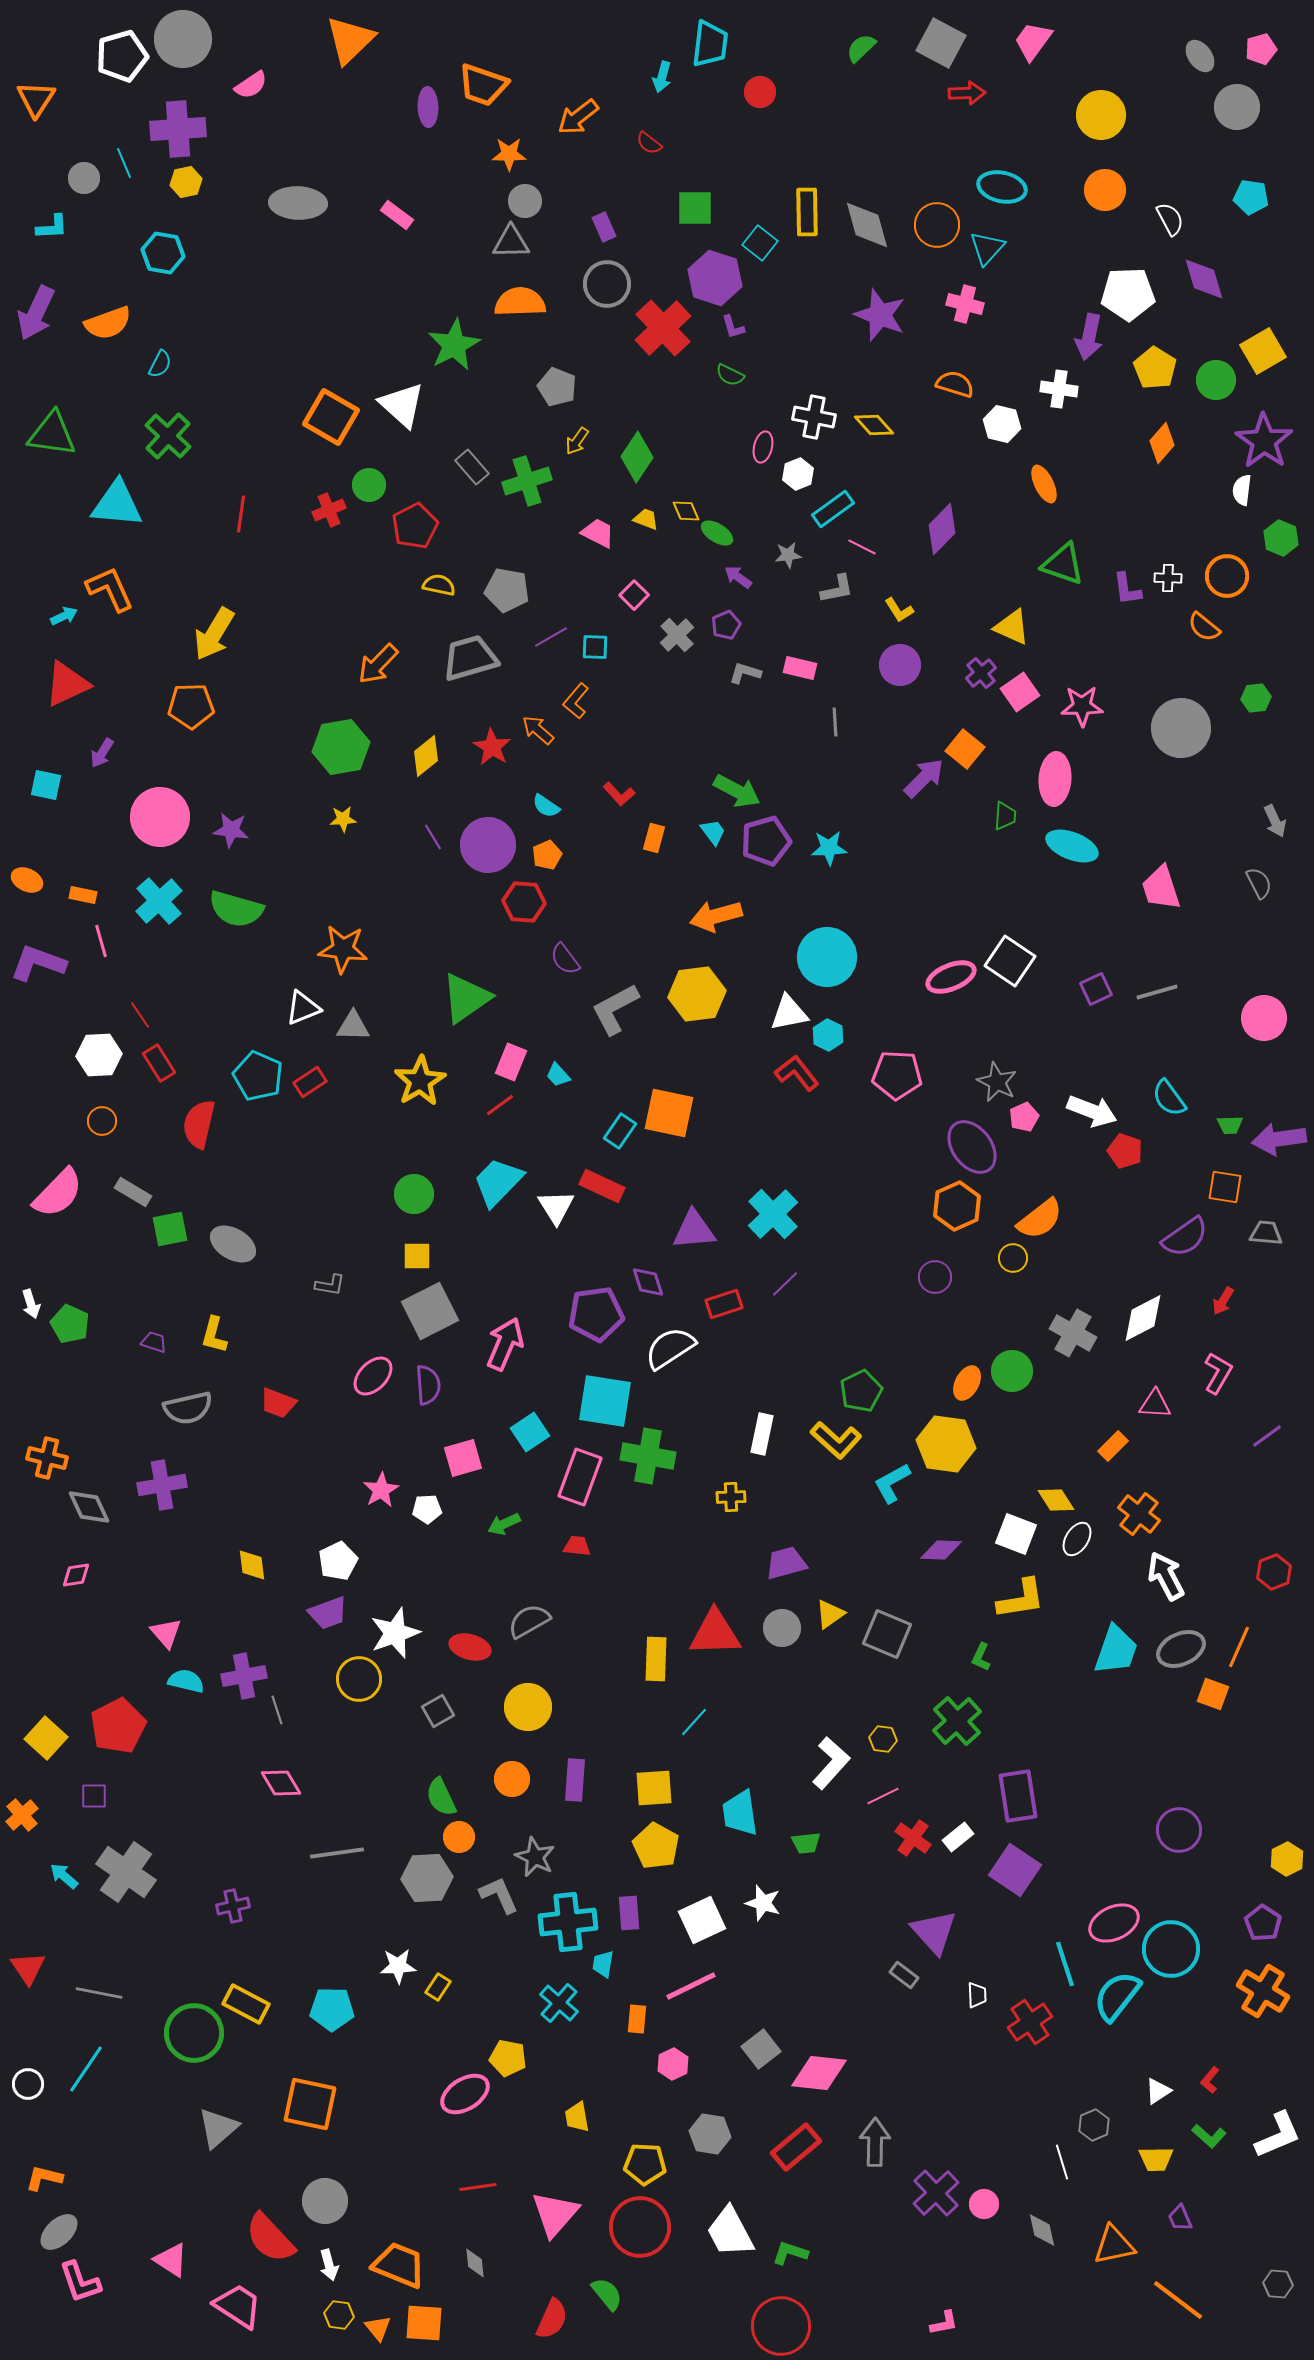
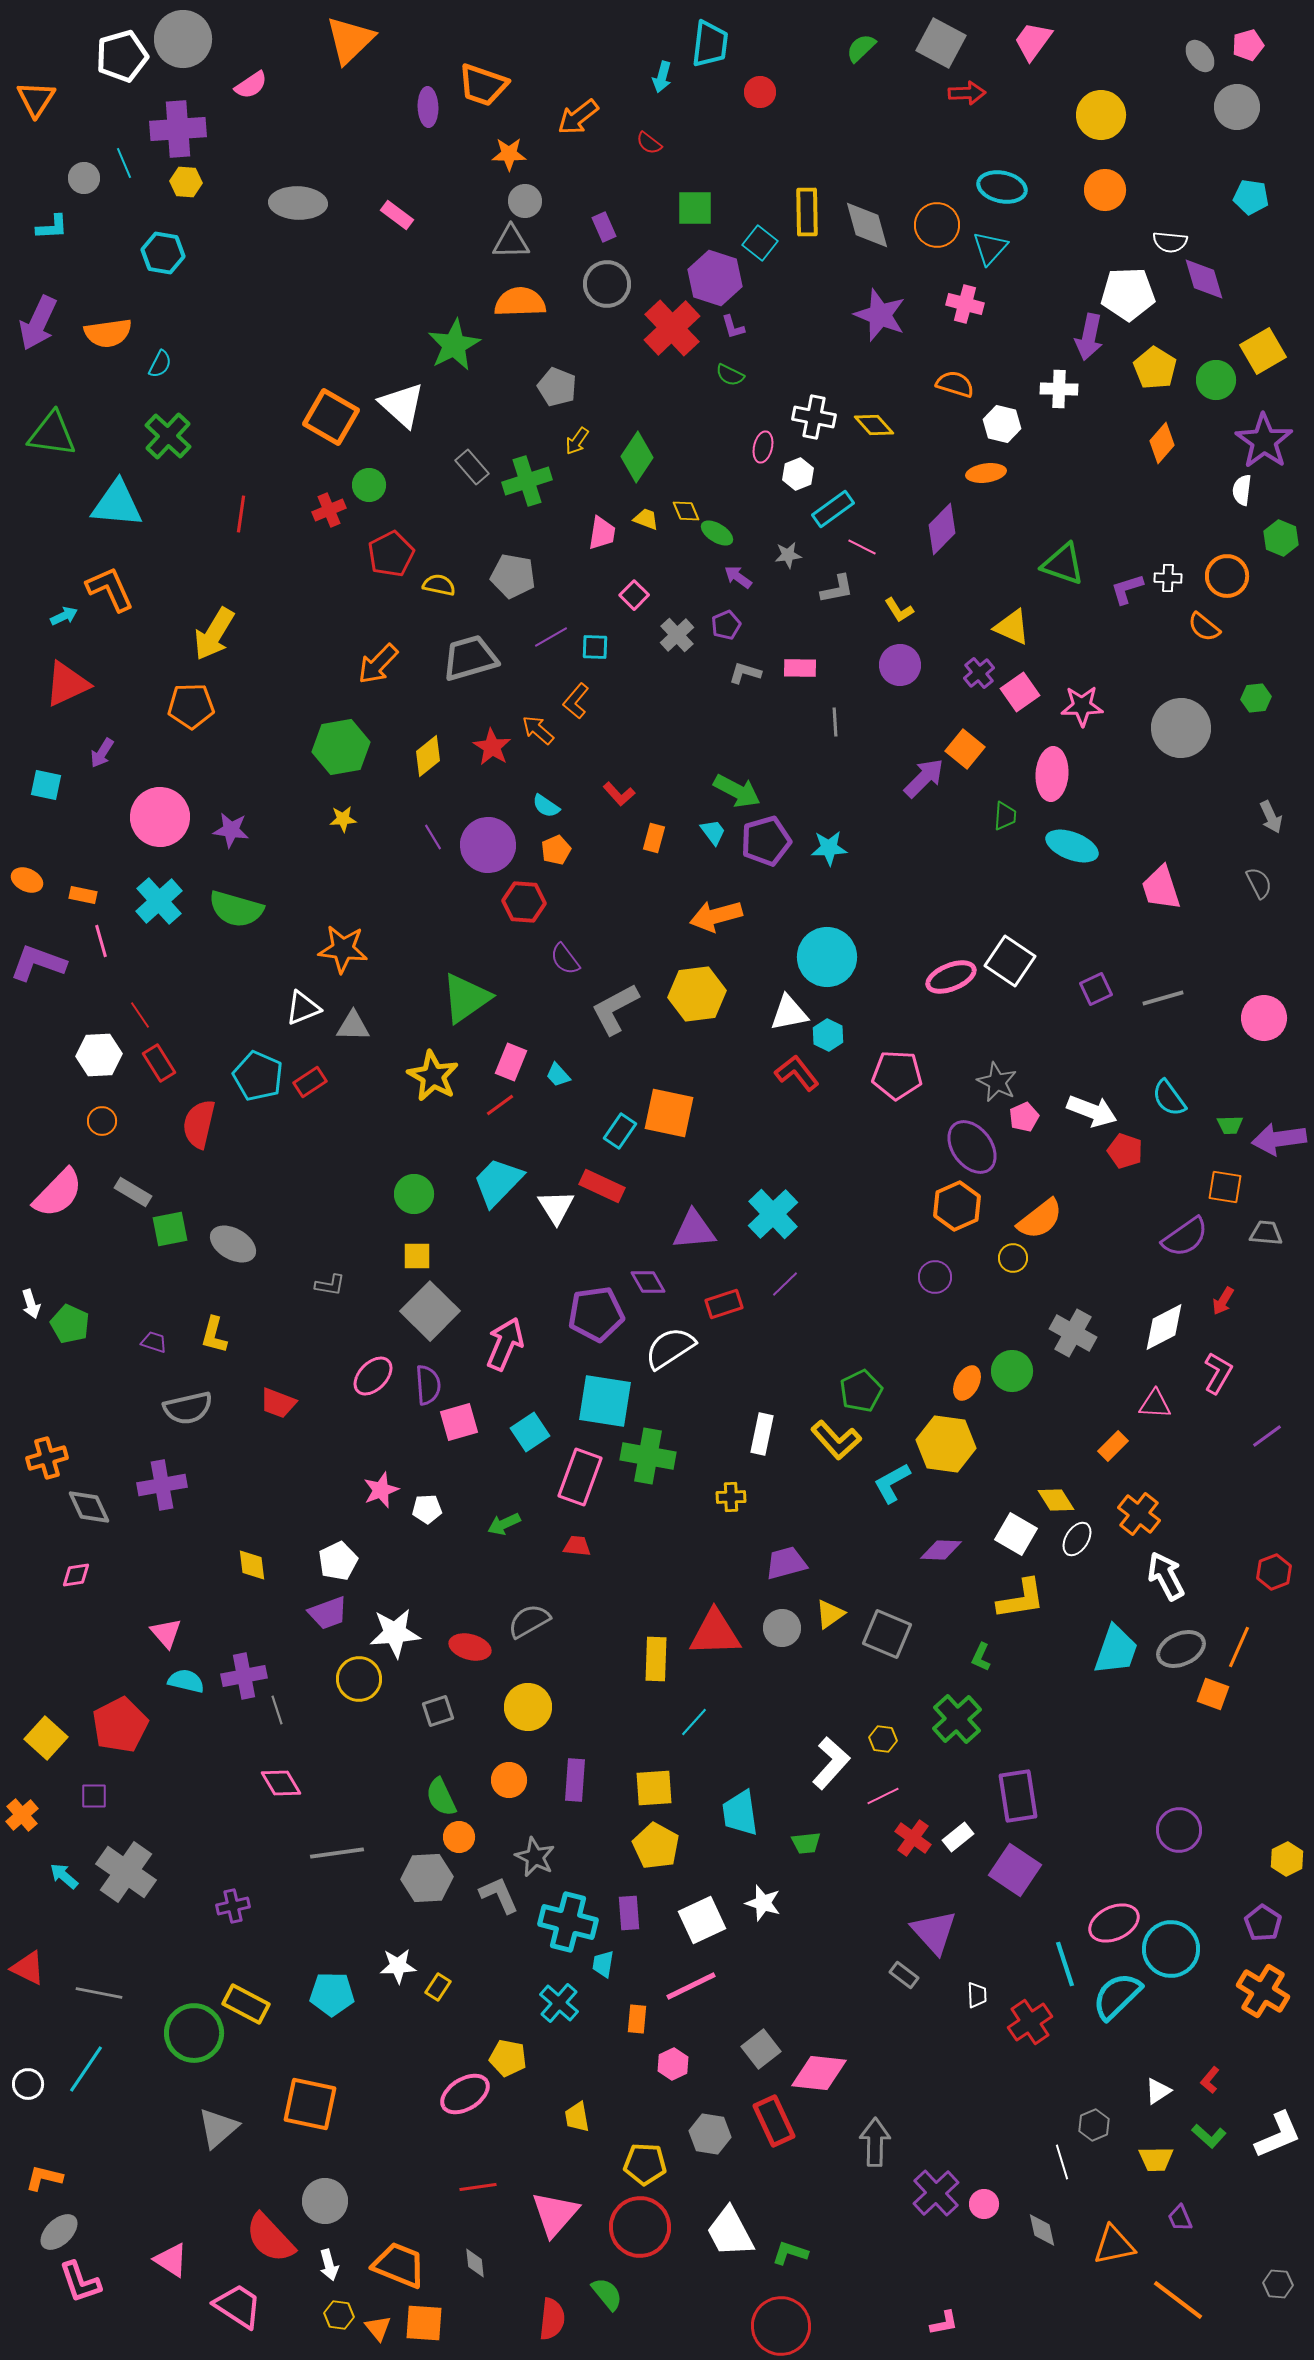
pink pentagon at (1261, 49): moved 13 px left, 4 px up
yellow hexagon at (186, 182): rotated 16 degrees clockwise
white semicircle at (1170, 219): moved 23 px down; rotated 124 degrees clockwise
cyan triangle at (987, 248): moved 3 px right
purple arrow at (36, 313): moved 2 px right, 10 px down
orange semicircle at (108, 323): moved 10 px down; rotated 12 degrees clockwise
red cross at (663, 328): moved 9 px right
white cross at (1059, 389): rotated 6 degrees counterclockwise
orange ellipse at (1044, 484): moved 58 px left, 11 px up; rotated 72 degrees counterclockwise
red pentagon at (415, 526): moved 24 px left, 28 px down
pink trapezoid at (598, 533): moved 4 px right; rotated 72 degrees clockwise
purple L-shape at (1127, 589): rotated 81 degrees clockwise
gray pentagon at (507, 590): moved 6 px right, 14 px up
pink rectangle at (800, 668): rotated 12 degrees counterclockwise
purple cross at (981, 673): moved 2 px left
yellow diamond at (426, 756): moved 2 px right
pink ellipse at (1055, 779): moved 3 px left, 5 px up
gray arrow at (1275, 821): moved 4 px left, 4 px up
orange pentagon at (547, 855): moved 9 px right, 5 px up
gray line at (1157, 992): moved 6 px right, 6 px down
yellow star at (420, 1081): moved 13 px right, 5 px up; rotated 12 degrees counterclockwise
purple diamond at (648, 1282): rotated 12 degrees counterclockwise
gray square at (430, 1311): rotated 18 degrees counterclockwise
white diamond at (1143, 1318): moved 21 px right, 9 px down
yellow L-shape at (836, 1440): rotated 6 degrees clockwise
orange cross at (47, 1458): rotated 30 degrees counterclockwise
pink square at (463, 1458): moved 4 px left, 36 px up
pink star at (381, 1490): rotated 9 degrees clockwise
white square at (1016, 1534): rotated 9 degrees clockwise
white star at (395, 1633): rotated 15 degrees clockwise
gray square at (438, 1711): rotated 12 degrees clockwise
green cross at (957, 1721): moved 2 px up
red pentagon at (118, 1726): moved 2 px right, 1 px up
orange circle at (512, 1779): moved 3 px left, 1 px down
cyan cross at (568, 1922): rotated 20 degrees clockwise
red triangle at (28, 1968): rotated 30 degrees counterclockwise
cyan semicircle at (1117, 1996): rotated 8 degrees clockwise
cyan pentagon at (332, 2009): moved 15 px up
red rectangle at (796, 2147): moved 22 px left, 26 px up; rotated 75 degrees counterclockwise
red semicircle at (552, 2319): rotated 18 degrees counterclockwise
